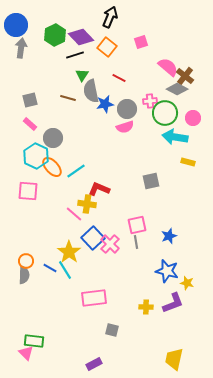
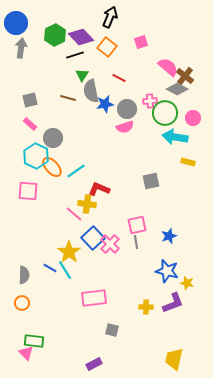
blue circle at (16, 25): moved 2 px up
orange circle at (26, 261): moved 4 px left, 42 px down
